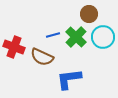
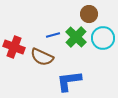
cyan circle: moved 1 px down
blue L-shape: moved 2 px down
